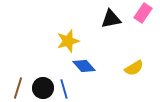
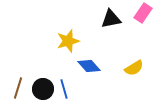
blue diamond: moved 5 px right
black circle: moved 1 px down
